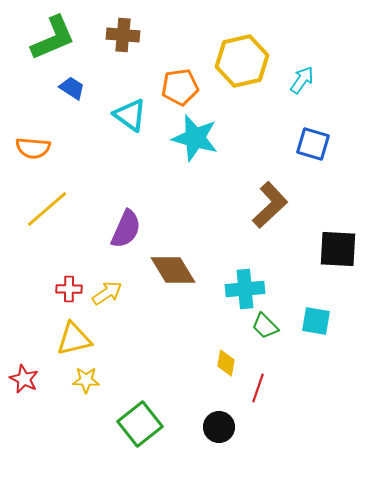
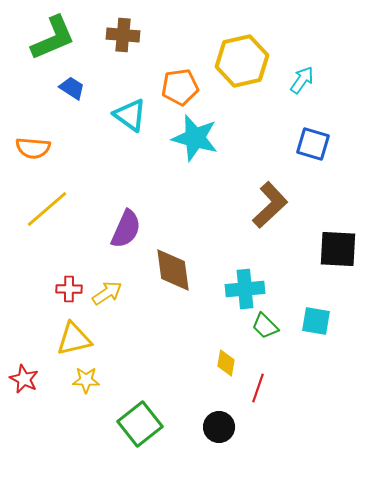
brown diamond: rotated 24 degrees clockwise
